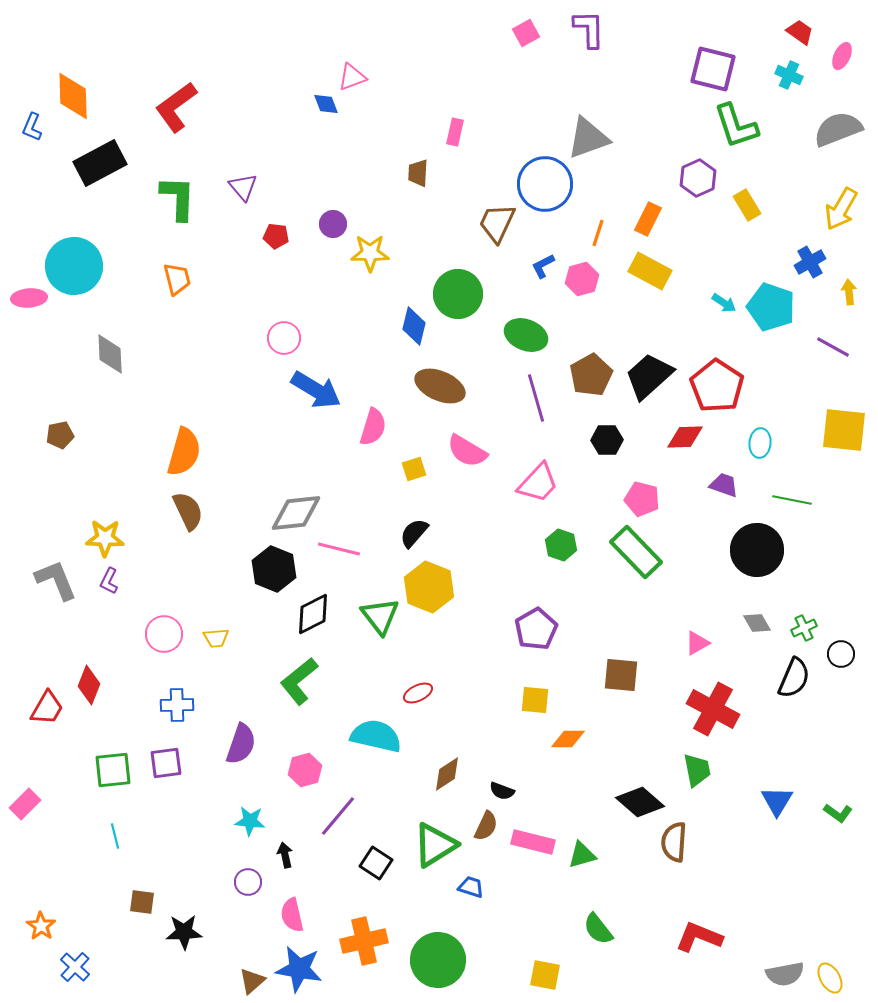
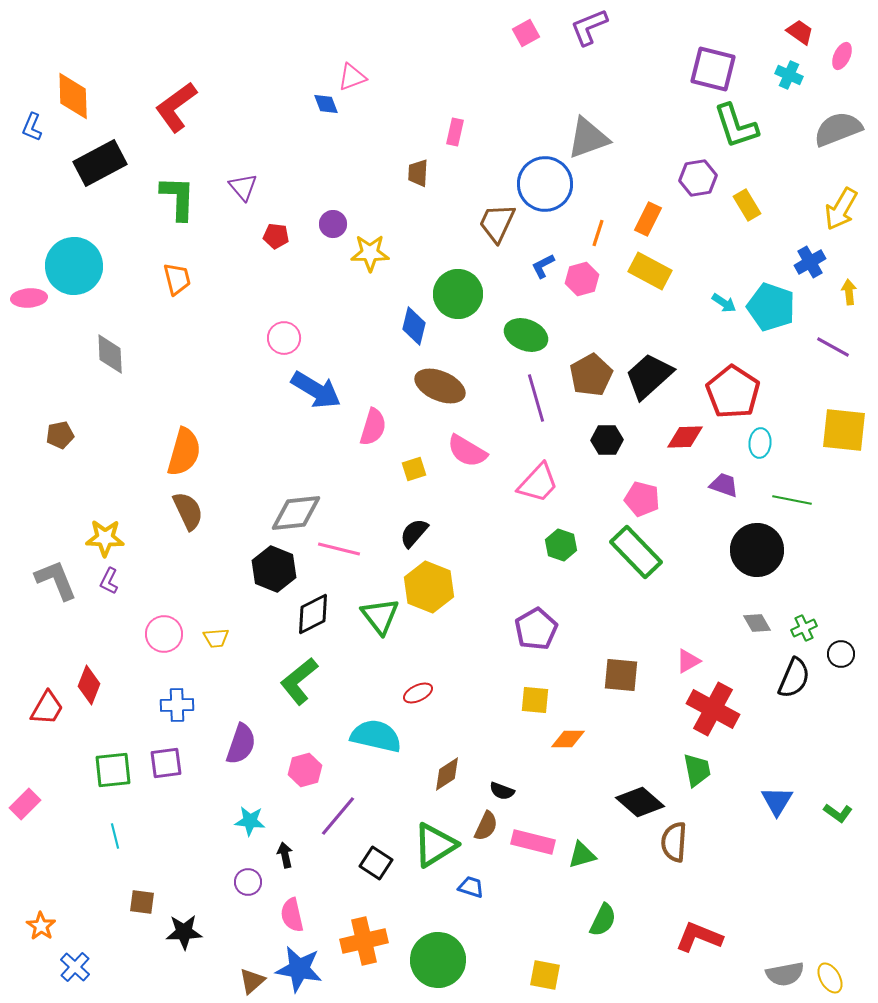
purple L-shape at (589, 29): moved 2 px up; rotated 111 degrees counterclockwise
purple hexagon at (698, 178): rotated 15 degrees clockwise
red pentagon at (717, 386): moved 16 px right, 6 px down
pink triangle at (697, 643): moved 9 px left, 18 px down
green semicircle at (598, 929): moved 5 px right, 9 px up; rotated 116 degrees counterclockwise
